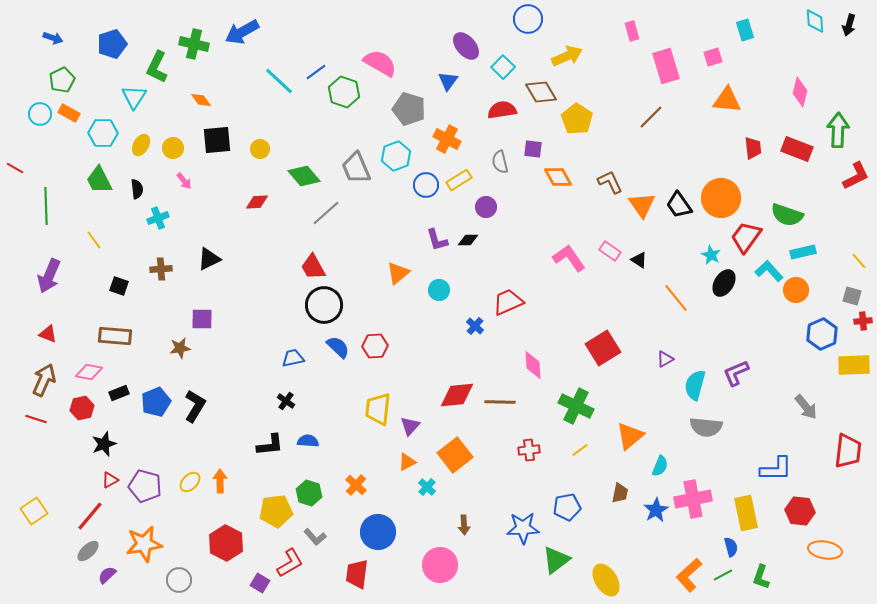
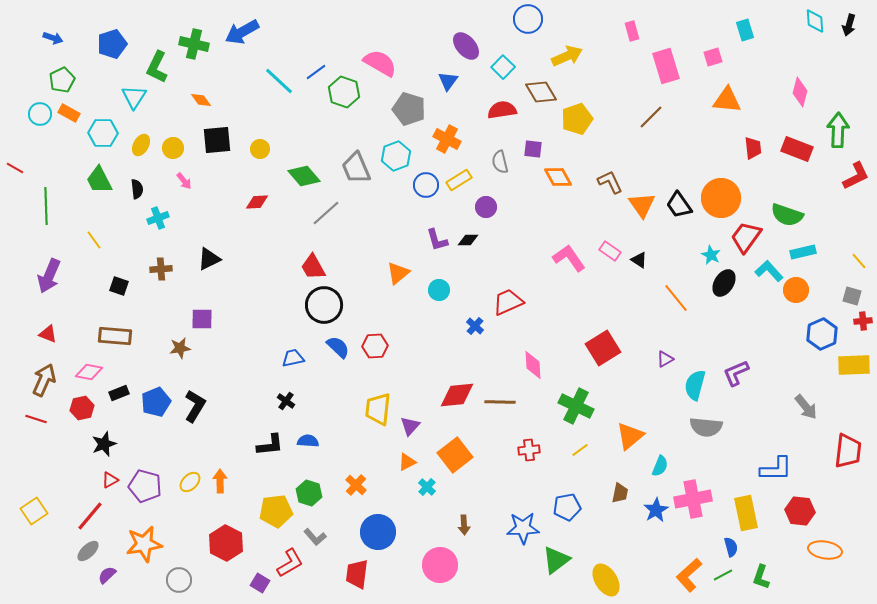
yellow pentagon at (577, 119): rotated 20 degrees clockwise
